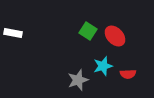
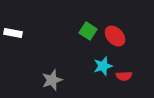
red semicircle: moved 4 px left, 2 px down
gray star: moved 26 px left
